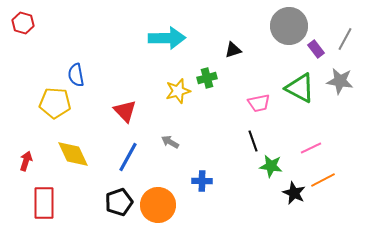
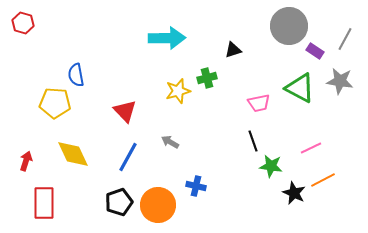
purple rectangle: moved 1 px left, 2 px down; rotated 18 degrees counterclockwise
blue cross: moved 6 px left, 5 px down; rotated 12 degrees clockwise
